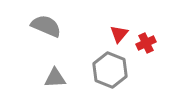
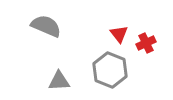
red triangle: rotated 18 degrees counterclockwise
gray triangle: moved 4 px right, 3 px down
